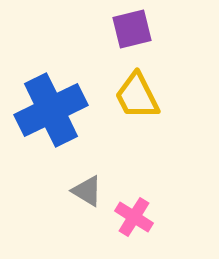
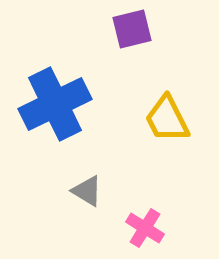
yellow trapezoid: moved 30 px right, 23 px down
blue cross: moved 4 px right, 6 px up
pink cross: moved 11 px right, 11 px down
